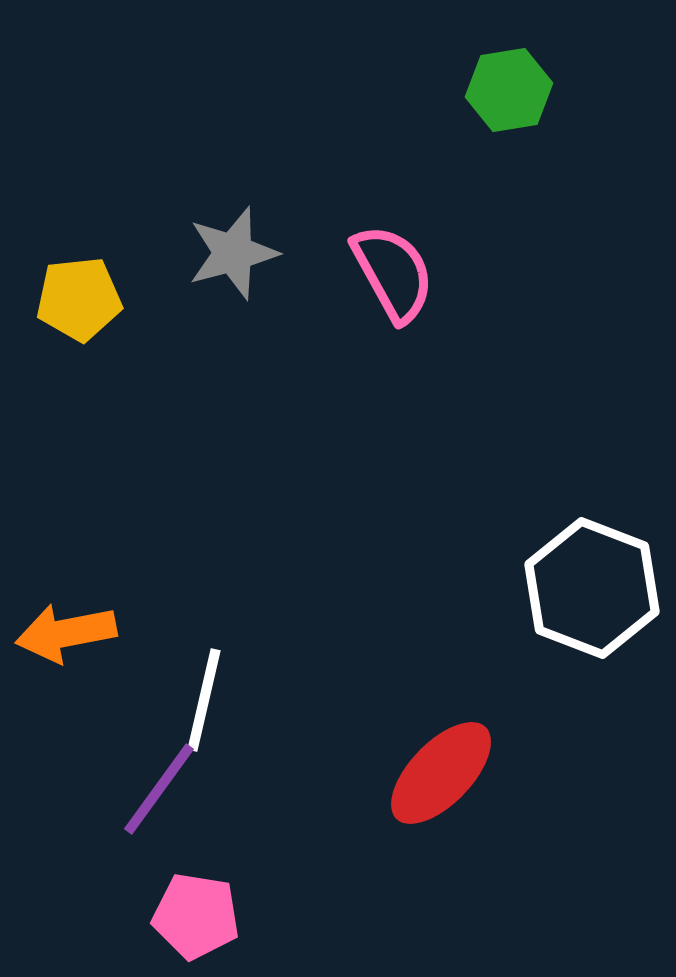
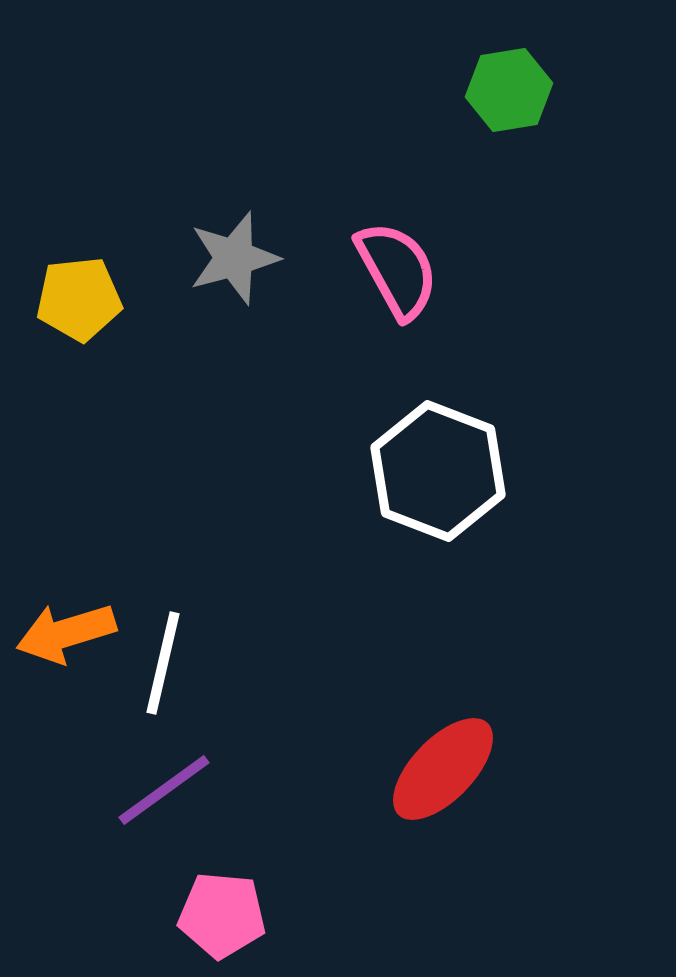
gray star: moved 1 px right, 5 px down
pink semicircle: moved 4 px right, 3 px up
white hexagon: moved 154 px left, 117 px up
orange arrow: rotated 6 degrees counterclockwise
white line: moved 41 px left, 37 px up
red ellipse: moved 2 px right, 4 px up
purple line: moved 5 px right, 1 px down; rotated 18 degrees clockwise
pink pentagon: moved 26 px right, 1 px up; rotated 4 degrees counterclockwise
